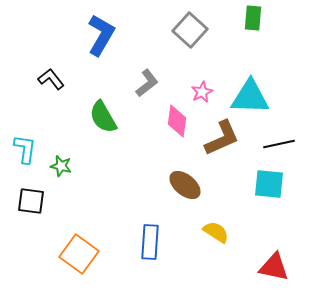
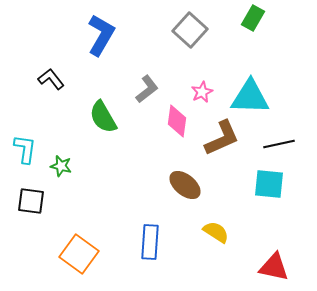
green rectangle: rotated 25 degrees clockwise
gray L-shape: moved 6 px down
